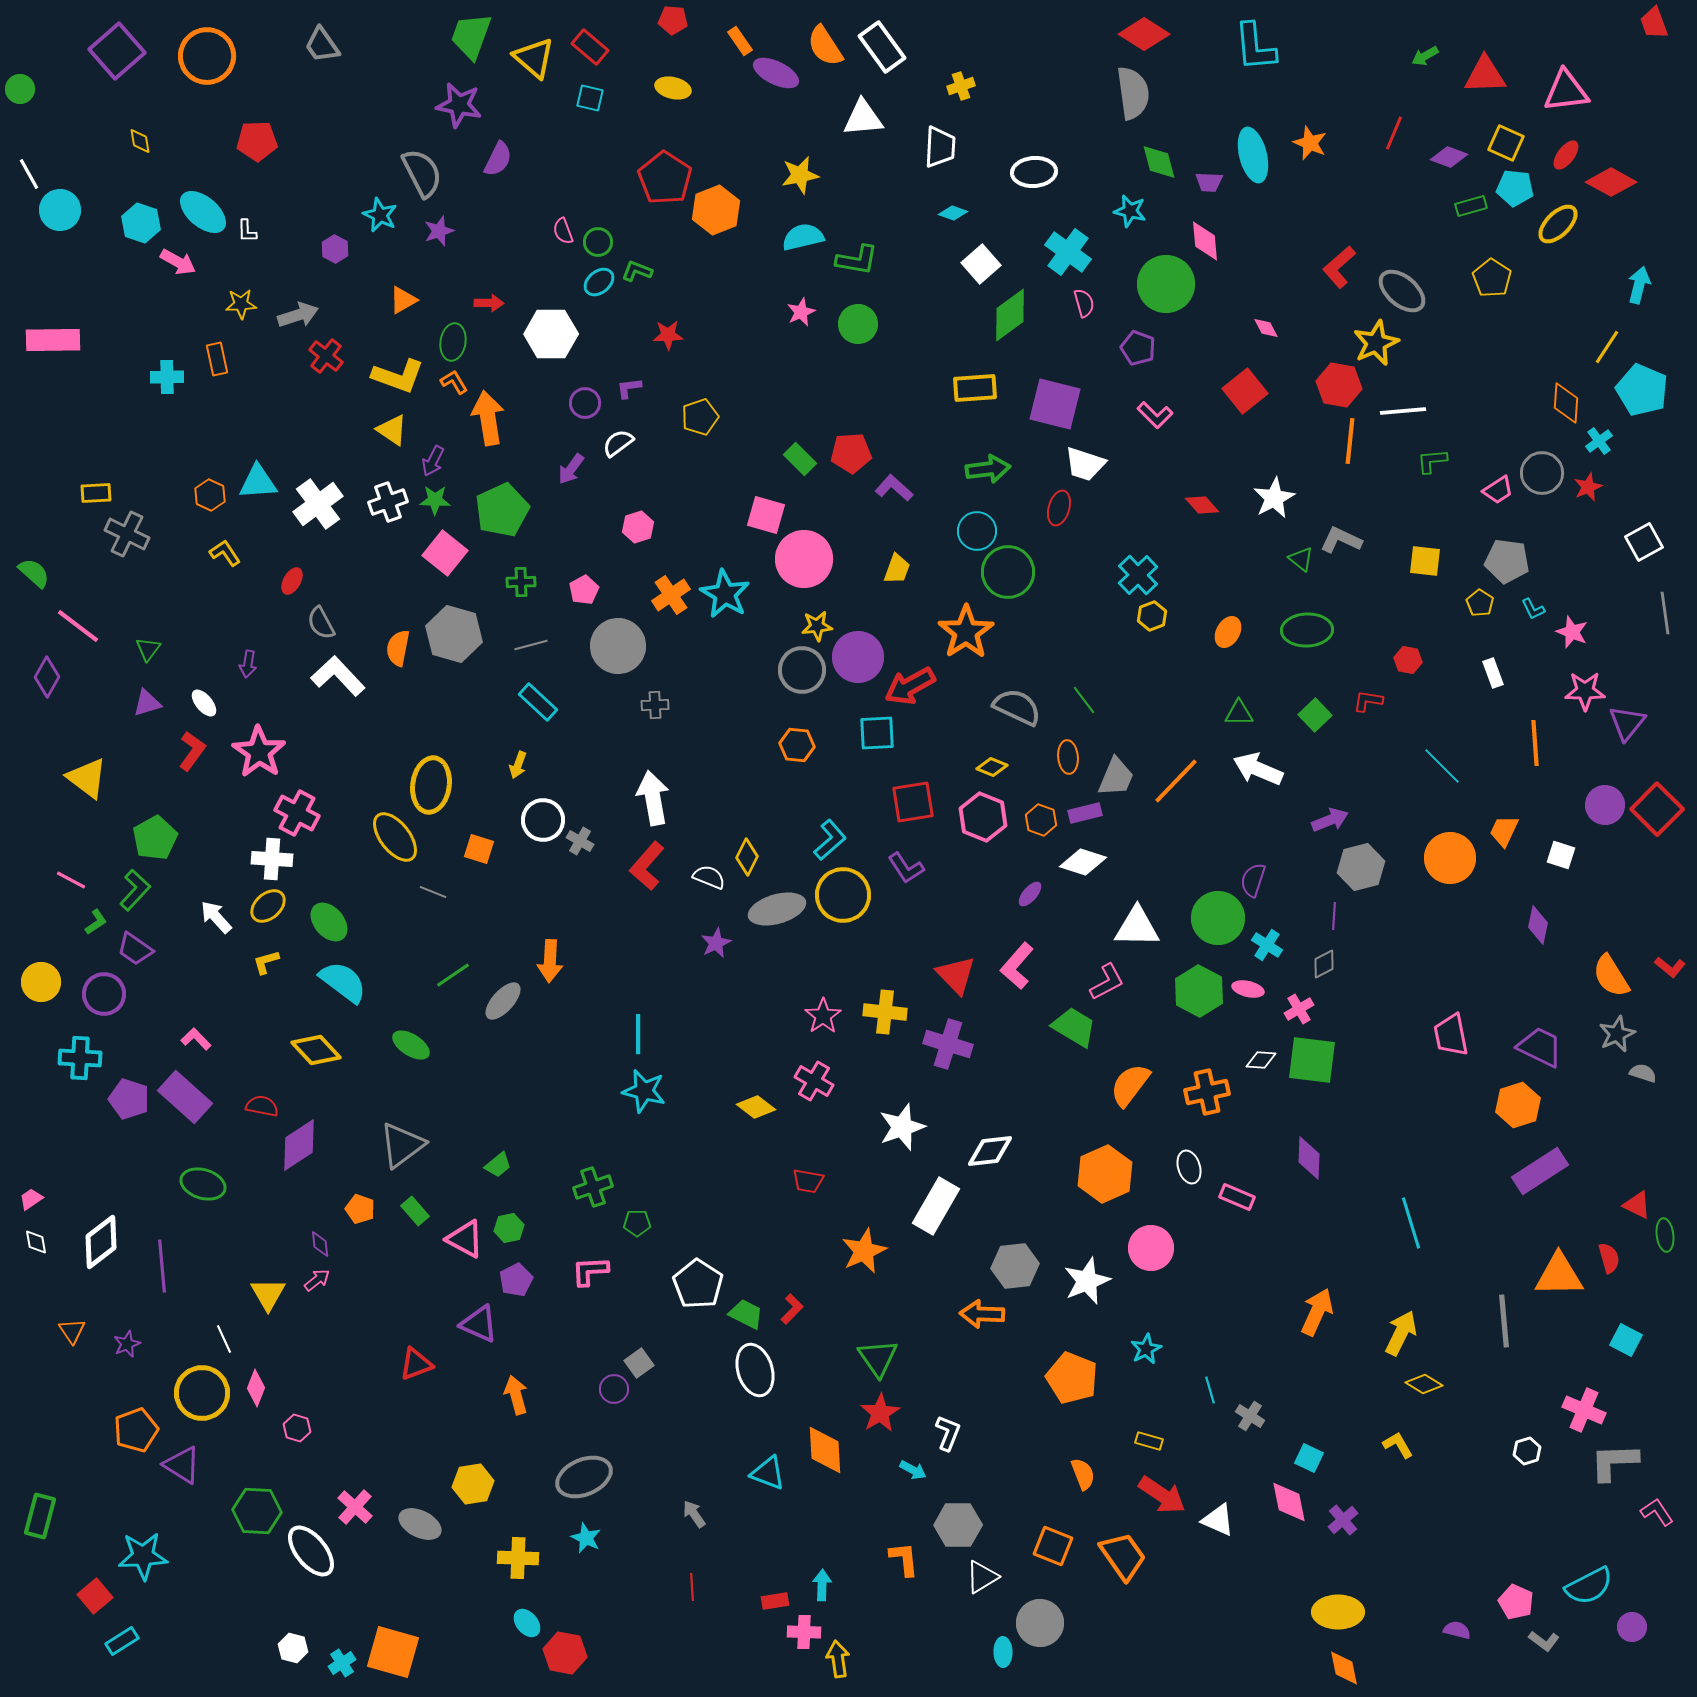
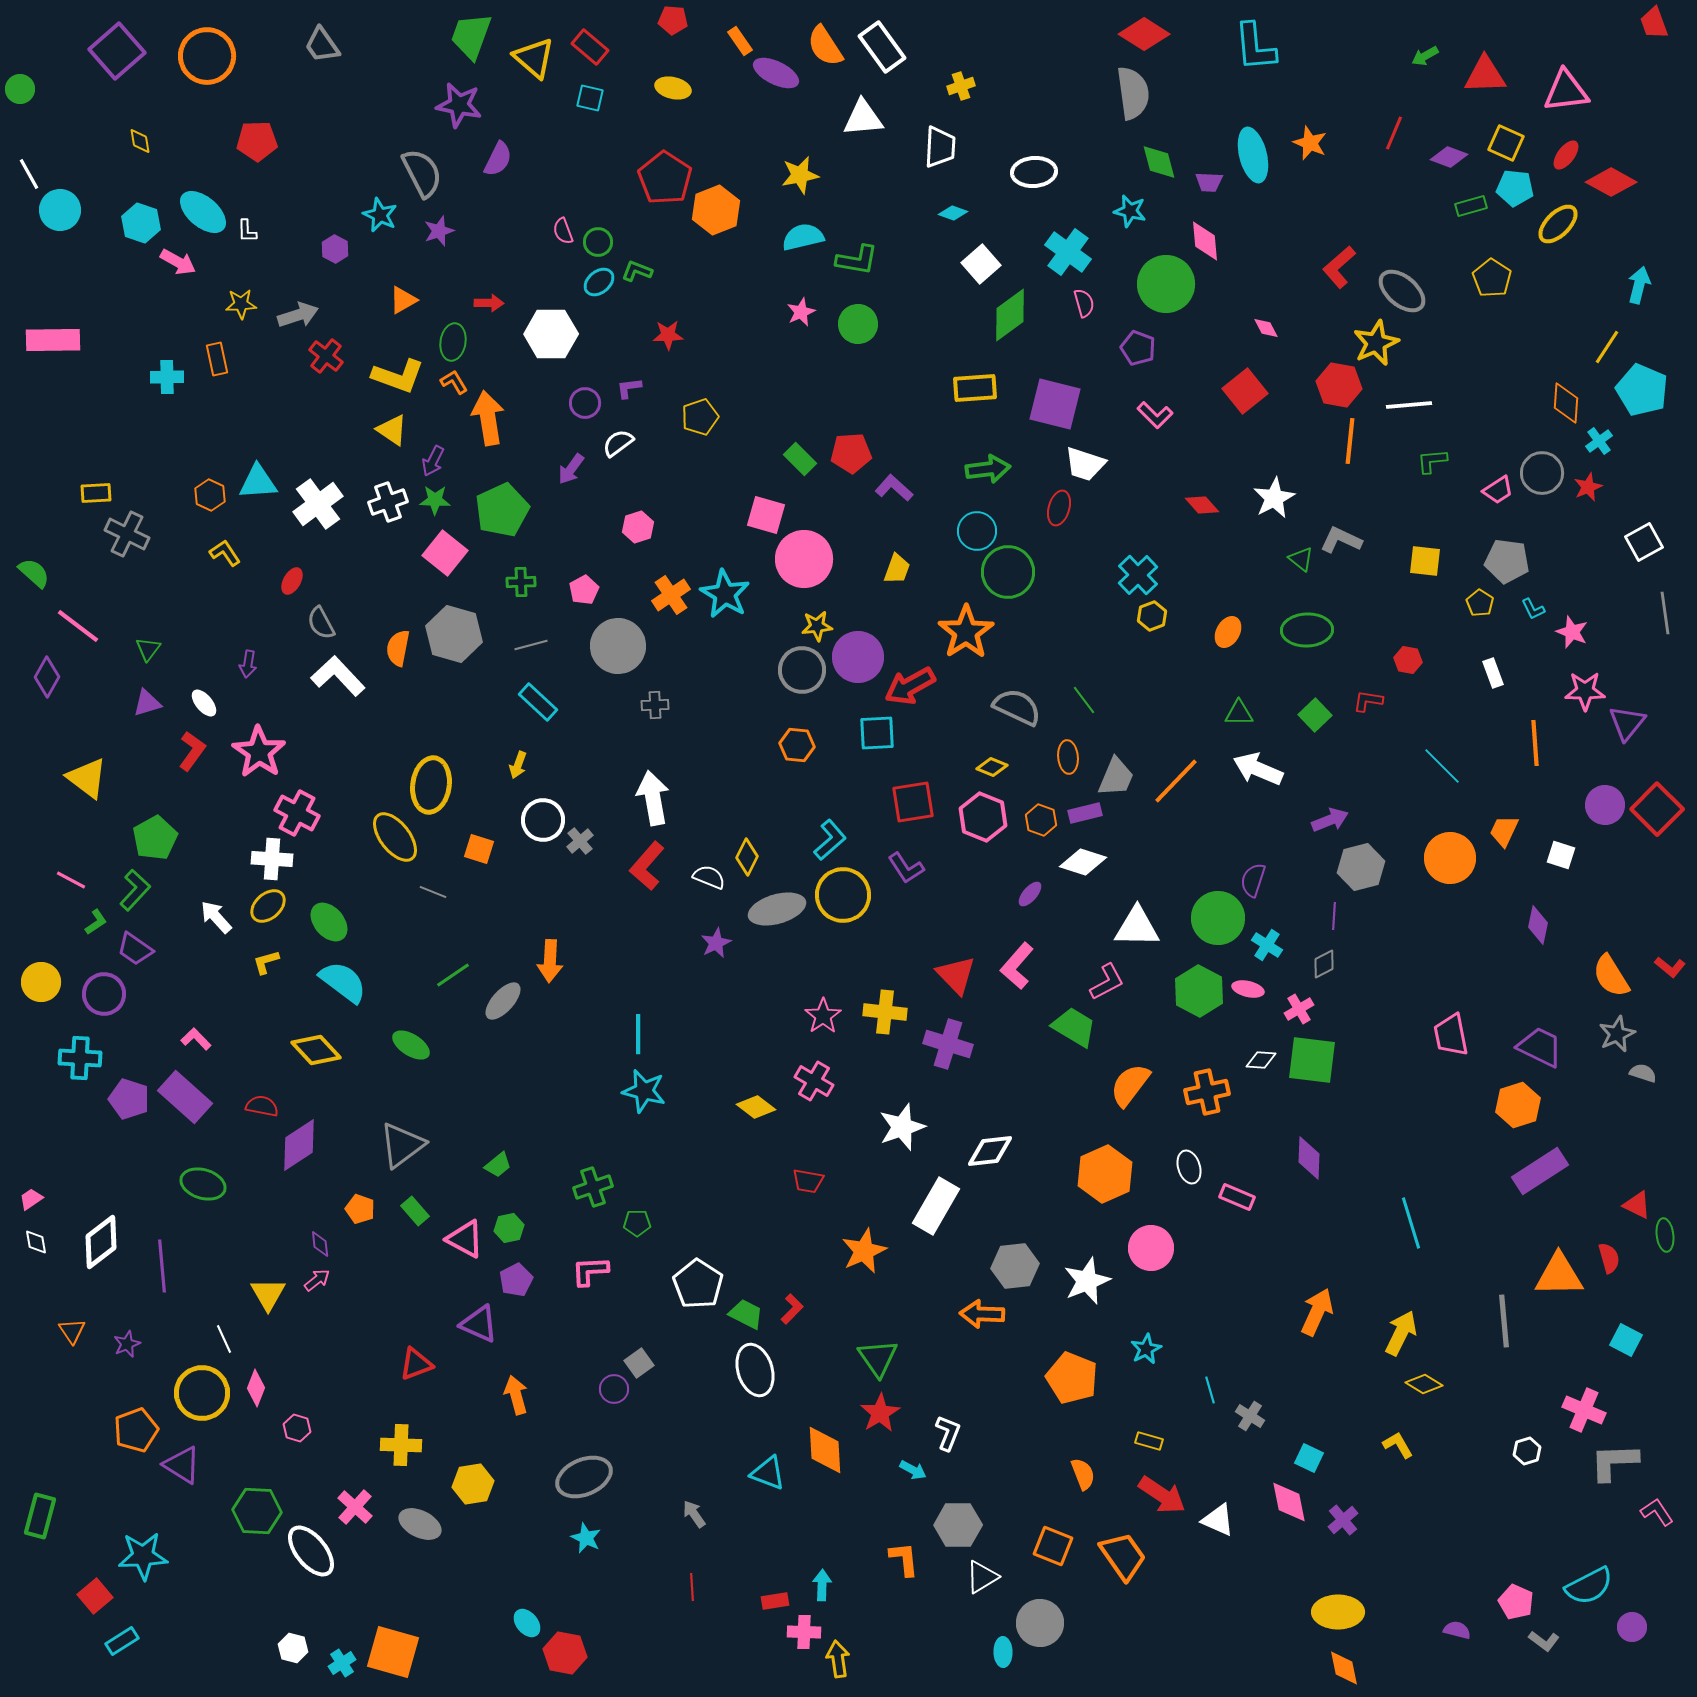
white line at (1403, 411): moved 6 px right, 6 px up
gray cross at (580, 841): rotated 20 degrees clockwise
yellow cross at (518, 1558): moved 117 px left, 113 px up
